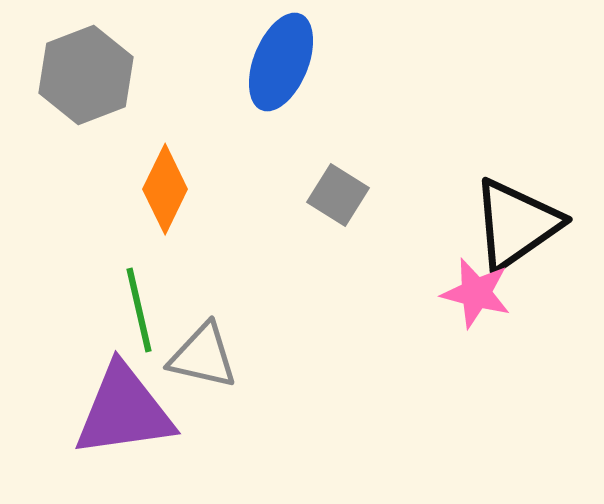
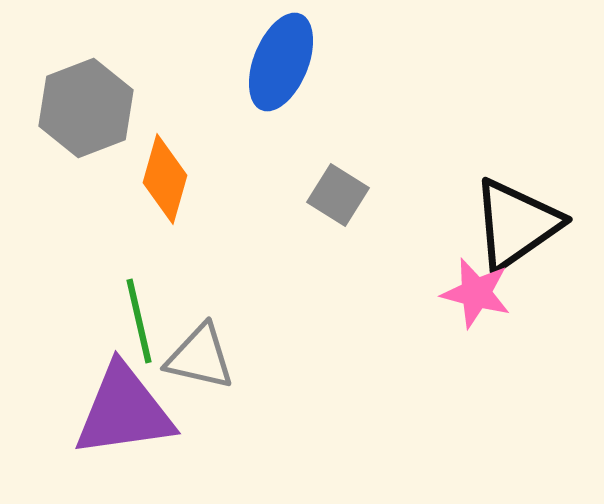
gray hexagon: moved 33 px down
orange diamond: moved 10 px up; rotated 10 degrees counterclockwise
green line: moved 11 px down
gray triangle: moved 3 px left, 1 px down
